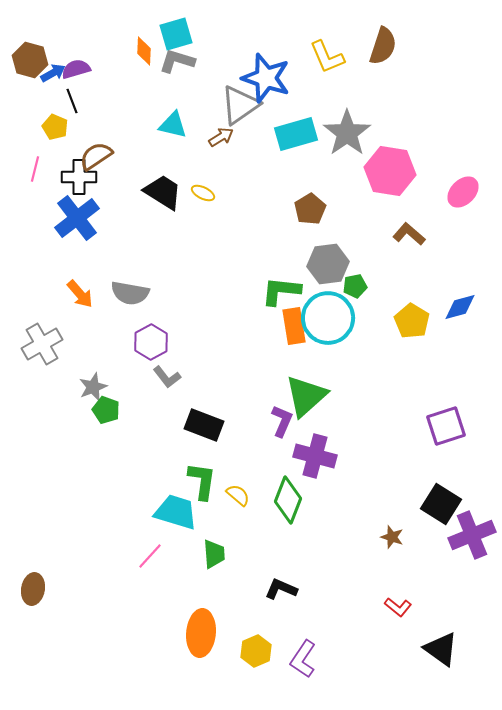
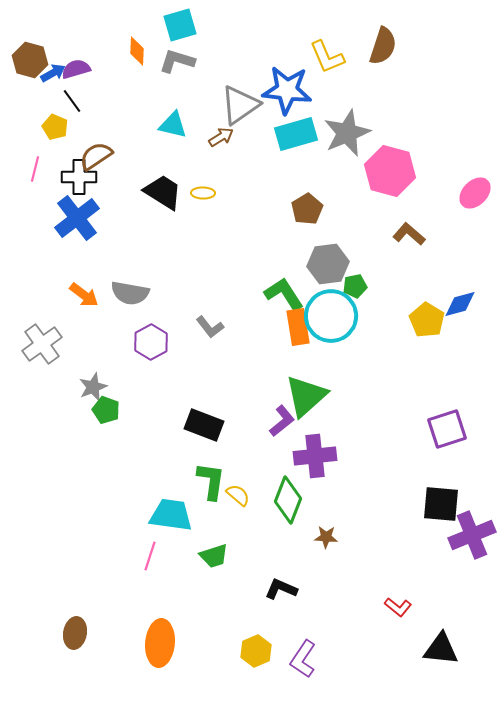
cyan square at (176, 34): moved 4 px right, 9 px up
orange diamond at (144, 51): moved 7 px left
blue star at (266, 78): moved 21 px right, 12 px down; rotated 12 degrees counterclockwise
black line at (72, 101): rotated 15 degrees counterclockwise
gray star at (347, 133): rotated 12 degrees clockwise
pink hexagon at (390, 171): rotated 6 degrees clockwise
pink ellipse at (463, 192): moved 12 px right, 1 px down
yellow ellipse at (203, 193): rotated 25 degrees counterclockwise
brown pentagon at (310, 209): moved 3 px left
green L-shape at (281, 291): moved 3 px right, 3 px down; rotated 51 degrees clockwise
orange arrow at (80, 294): moved 4 px right, 1 px down; rotated 12 degrees counterclockwise
blue diamond at (460, 307): moved 3 px up
cyan circle at (328, 318): moved 3 px right, 2 px up
yellow pentagon at (412, 321): moved 15 px right, 1 px up
orange rectangle at (294, 326): moved 4 px right, 1 px down
gray cross at (42, 344): rotated 6 degrees counterclockwise
gray L-shape at (167, 377): moved 43 px right, 50 px up
purple L-shape at (282, 421): rotated 28 degrees clockwise
purple square at (446, 426): moved 1 px right, 3 px down
purple cross at (315, 456): rotated 21 degrees counterclockwise
green L-shape at (202, 481): moved 9 px right
black square at (441, 504): rotated 27 degrees counterclockwise
cyan trapezoid at (176, 512): moved 5 px left, 3 px down; rotated 9 degrees counterclockwise
brown star at (392, 537): moved 66 px left; rotated 15 degrees counterclockwise
green trapezoid at (214, 554): moved 2 px down; rotated 76 degrees clockwise
pink line at (150, 556): rotated 24 degrees counterclockwise
brown ellipse at (33, 589): moved 42 px right, 44 px down
orange ellipse at (201, 633): moved 41 px left, 10 px down
black triangle at (441, 649): rotated 30 degrees counterclockwise
